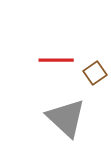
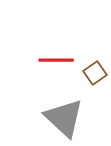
gray triangle: moved 2 px left
